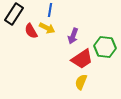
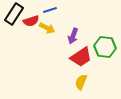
blue line: rotated 64 degrees clockwise
red semicircle: moved 10 px up; rotated 77 degrees counterclockwise
red trapezoid: moved 1 px left, 2 px up
